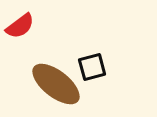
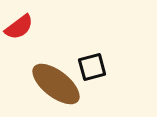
red semicircle: moved 1 px left, 1 px down
